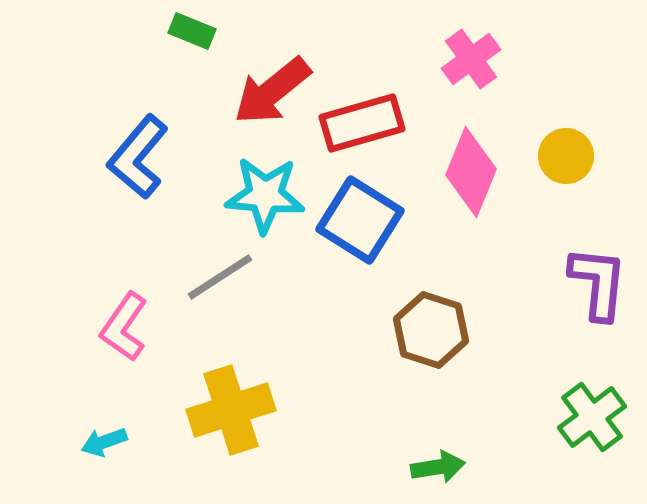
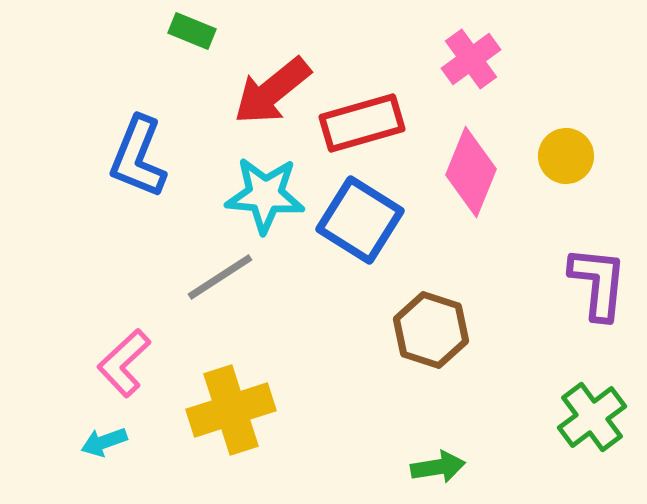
blue L-shape: rotated 18 degrees counterclockwise
pink L-shape: moved 36 px down; rotated 12 degrees clockwise
